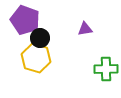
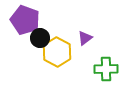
purple triangle: moved 9 px down; rotated 28 degrees counterclockwise
yellow hexagon: moved 21 px right, 6 px up; rotated 12 degrees clockwise
